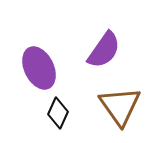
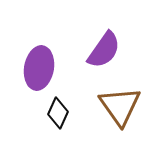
purple ellipse: rotated 36 degrees clockwise
